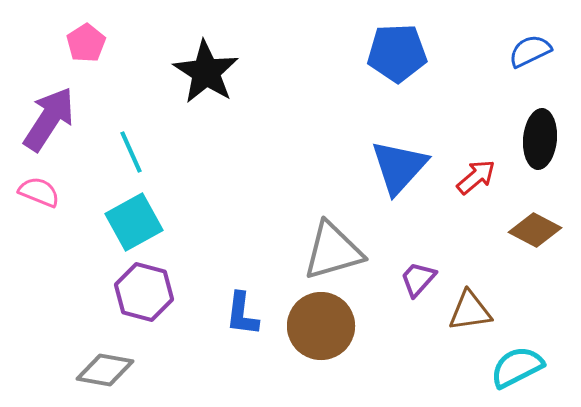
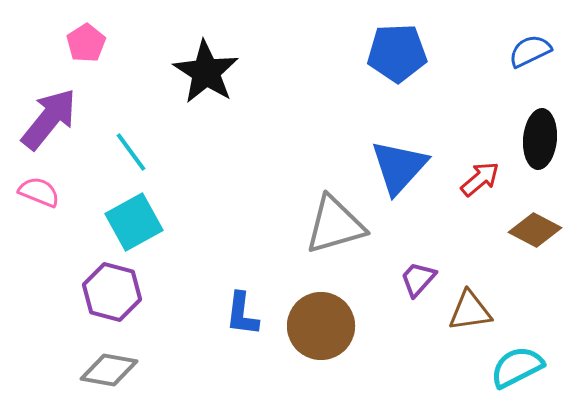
purple arrow: rotated 6 degrees clockwise
cyan line: rotated 12 degrees counterclockwise
red arrow: moved 4 px right, 2 px down
gray triangle: moved 2 px right, 26 px up
purple hexagon: moved 32 px left
gray diamond: moved 4 px right
